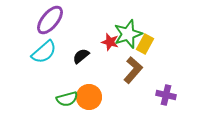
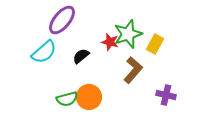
purple ellipse: moved 12 px right
yellow rectangle: moved 10 px right
